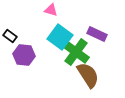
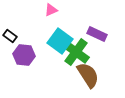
pink triangle: rotated 40 degrees counterclockwise
cyan square: moved 4 px down
